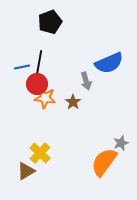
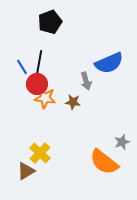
blue line: rotated 70 degrees clockwise
brown star: rotated 28 degrees counterclockwise
gray star: moved 1 px right, 1 px up
orange semicircle: rotated 88 degrees counterclockwise
